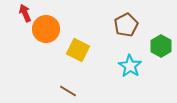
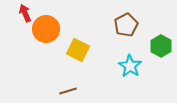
brown line: rotated 48 degrees counterclockwise
